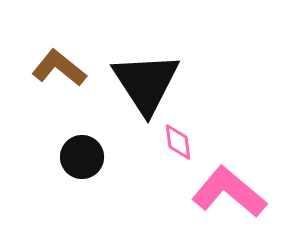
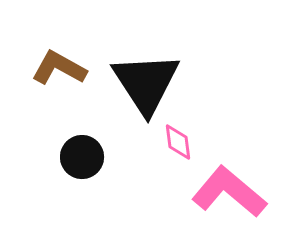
brown L-shape: rotated 10 degrees counterclockwise
